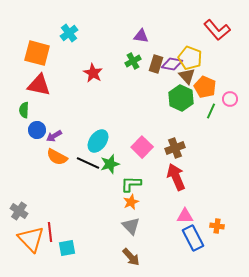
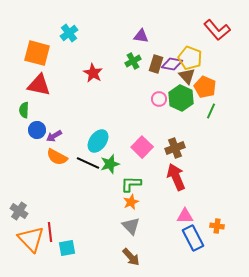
pink circle: moved 71 px left
